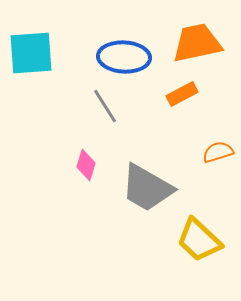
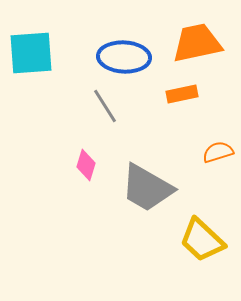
orange rectangle: rotated 16 degrees clockwise
yellow trapezoid: moved 3 px right
